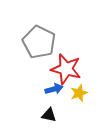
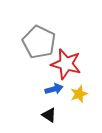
red star: moved 5 px up
yellow star: moved 1 px down
black triangle: rotated 21 degrees clockwise
